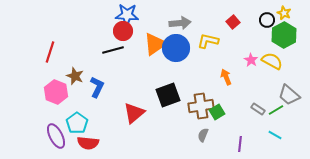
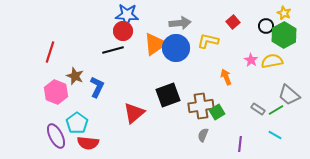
black circle: moved 1 px left, 6 px down
yellow semicircle: rotated 40 degrees counterclockwise
